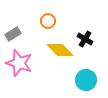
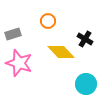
gray rectangle: rotated 14 degrees clockwise
yellow diamond: moved 1 px right, 2 px down
cyan circle: moved 4 px down
